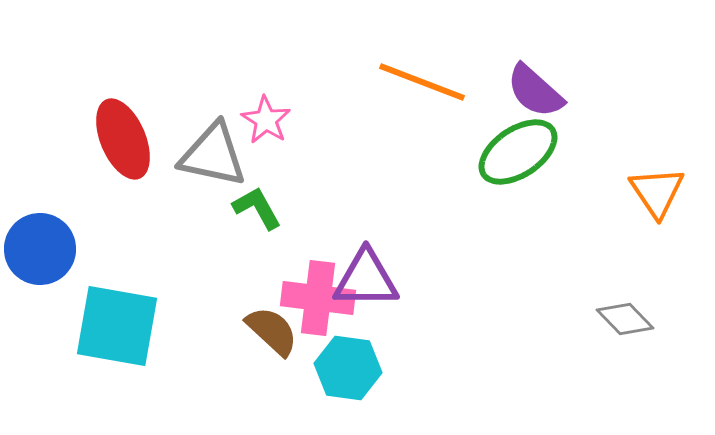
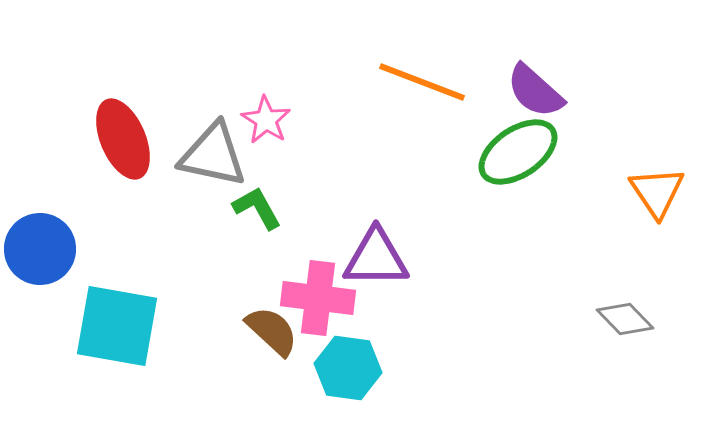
purple triangle: moved 10 px right, 21 px up
